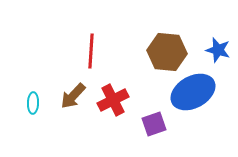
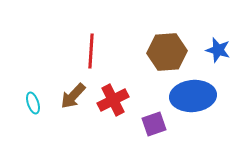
brown hexagon: rotated 9 degrees counterclockwise
blue ellipse: moved 4 px down; rotated 24 degrees clockwise
cyan ellipse: rotated 20 degrees counterclockwise
